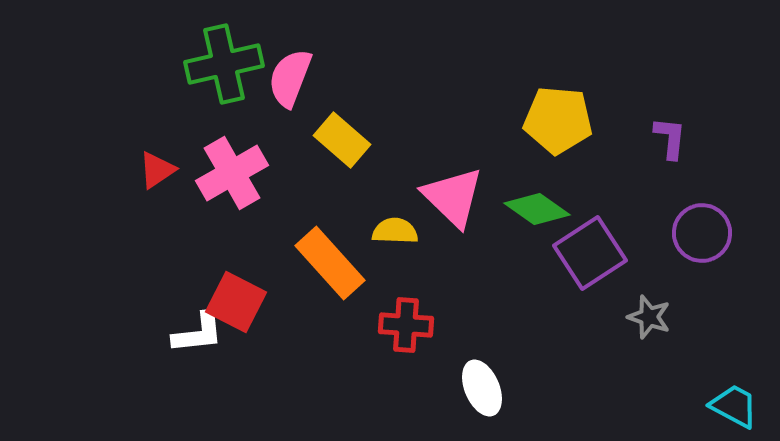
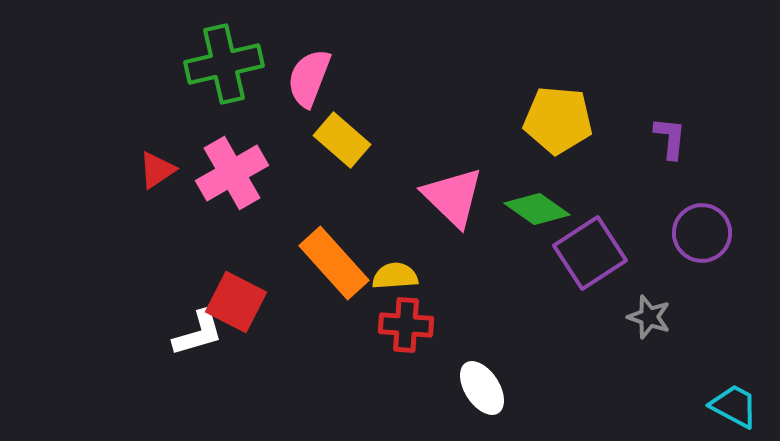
pink semicircle: moved 19 px right
yellow semicircle: moved 45 px down; rotated 6 degrees counterclockwise
orange rectangle: moved 4 px right
white L-shape: rotated 10 degrees counterclockwise
white ellipse: rotated 10 degrees counterclockwise
